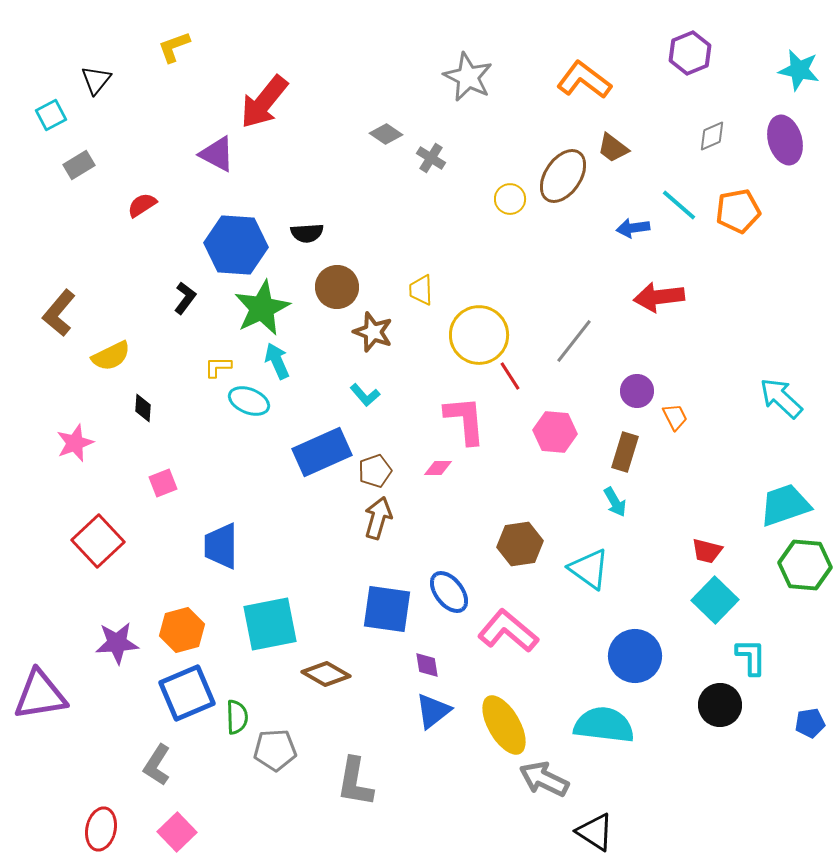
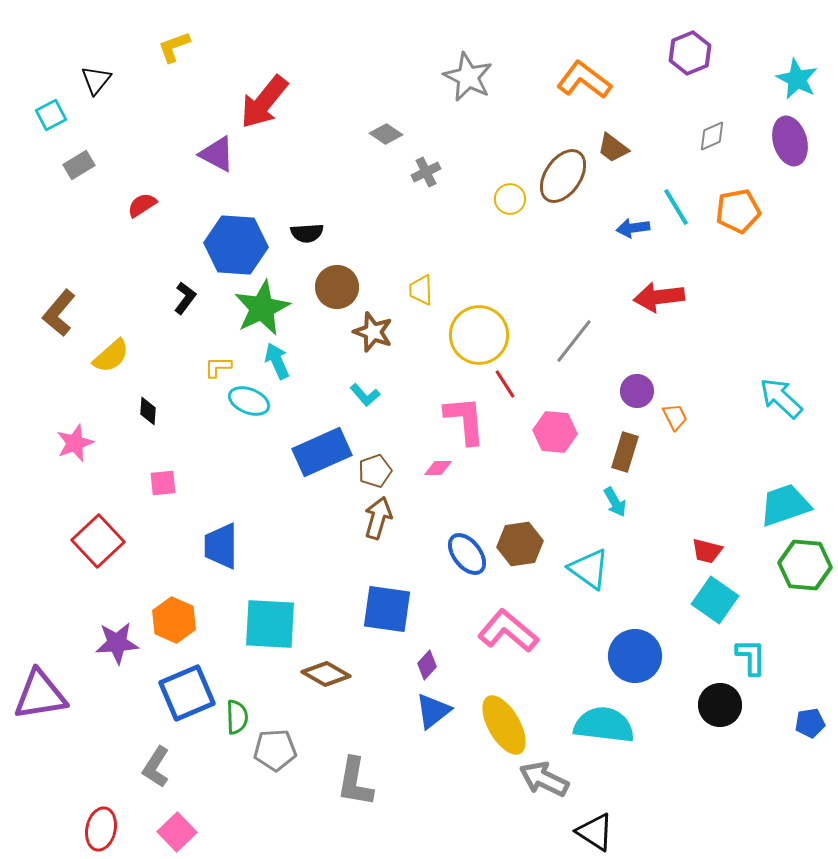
cyan star at (799, 70): moved 2 px left, 9 px down; rotated 15 degrees clockwise
purple ellipse at (785, 140): moved 5 px right, 1 px down
gray cross at (431, 158): moved 5 px left, 14 px down; rotated 32 degrees clockwise
cyan line at (679, 205): moved 3 px left, 2 px down; rotated 18 degrees clockwise
yellow semicircle at (111, 356): rotated 15 degrees counterclockwise
red line at (510, 376): moved 5 px left, 8 px down
black diamond at (143, 408): moved 5 px right, 3 px down
pink square at (163, 483): rotated 16 degrees clockwise
blue ellipse at (449, 592): moved 18 px right, 38 px up
cyan square at (715, 600): rotated 9 degrees counterclockwise
cyan square at (270, 624): rotated 14 degrees clockwise
orange hexagon at (182, 630): moved 8 px left, 10 px up; rotated 21 degrees counterclockwise
purple diamond at (427, 665): rotated 52 degrees clockwise
gray L-shape at (157, 765): moved 1 px left, 2 px down
